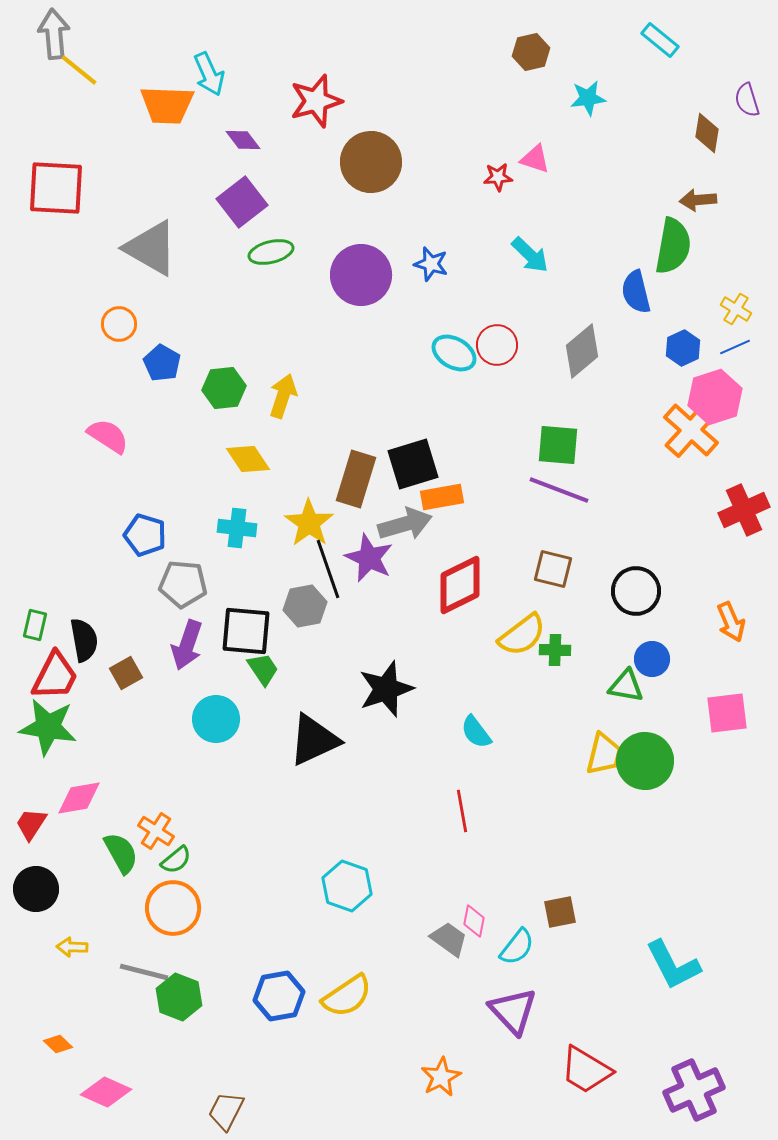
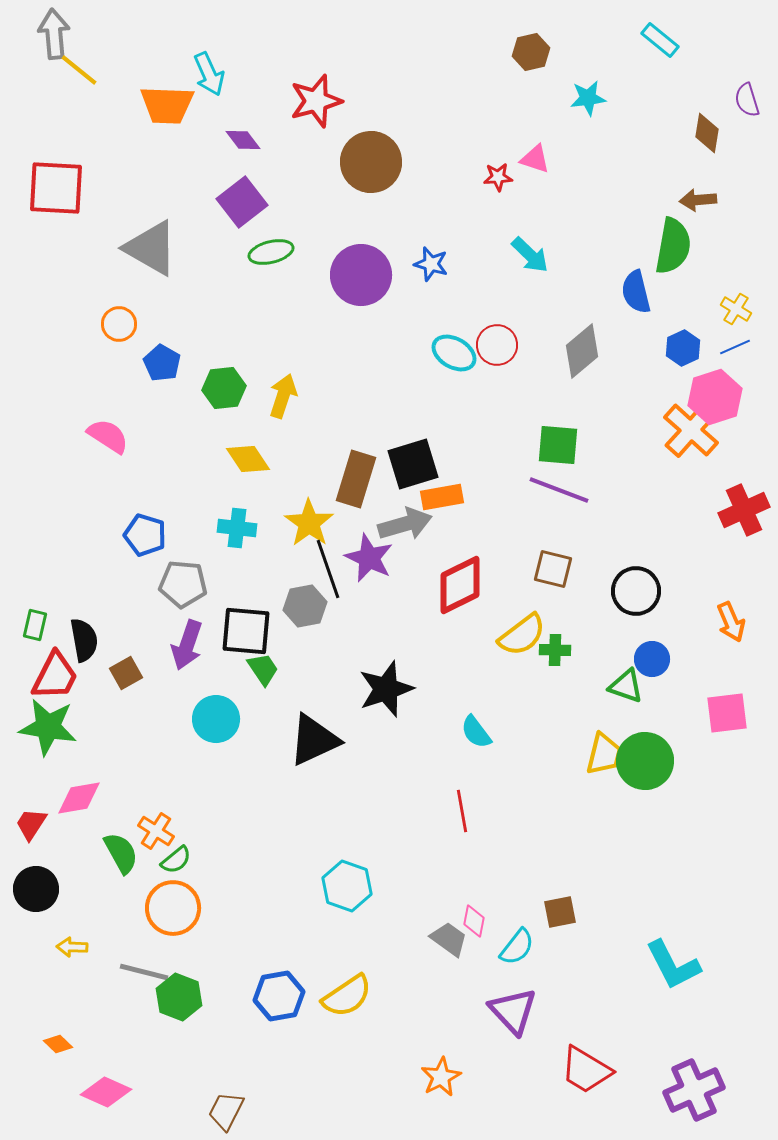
green triangle at (626, 686): rotated 9 degrees clockwise
